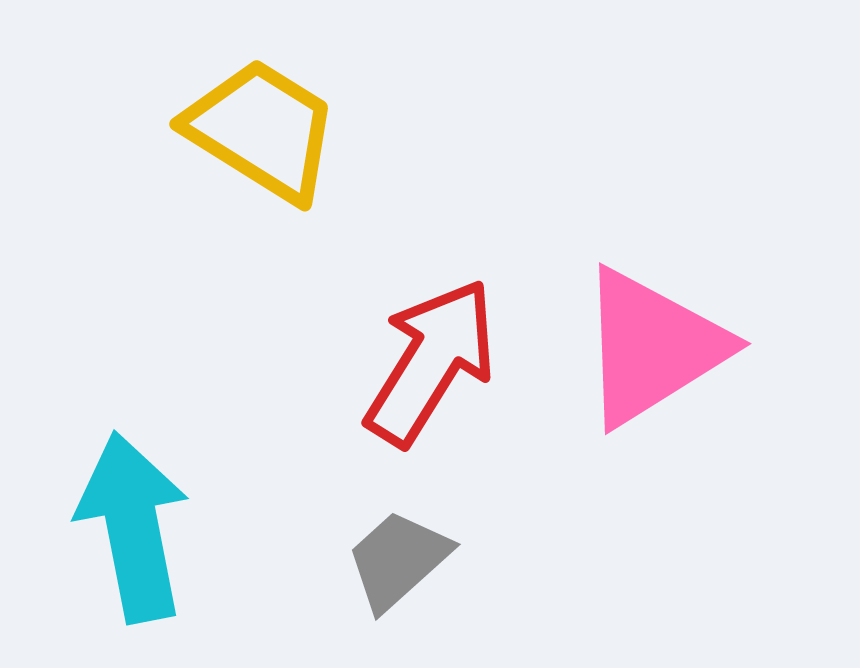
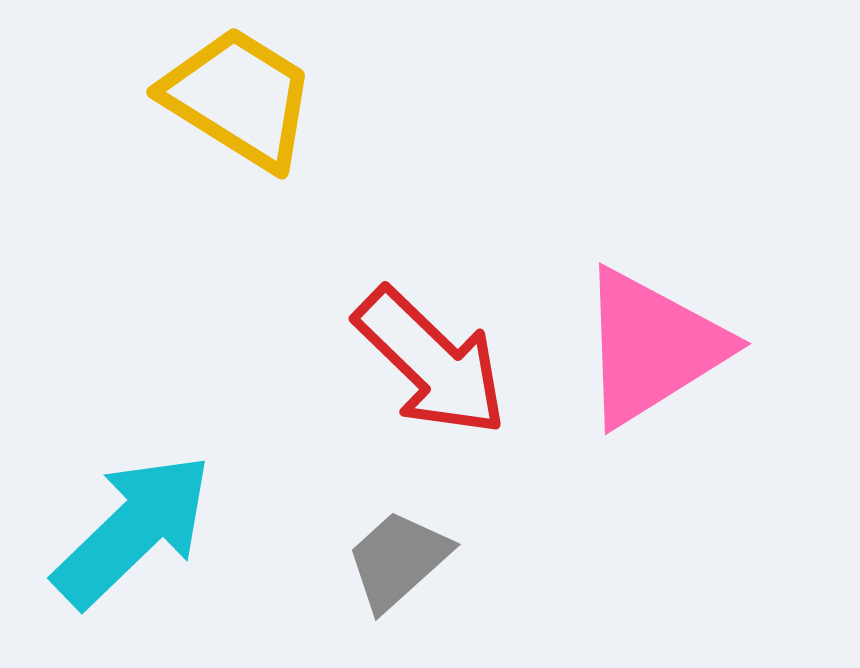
yellow trapezoid: moved 23 px left, 32 px up
red arrow: rotated 102 degrees clockwise
cyan arrow: moved 3 px down; rotated 57 degrees clockwise
